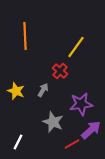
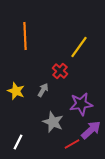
yellow line: moved 3 px right
